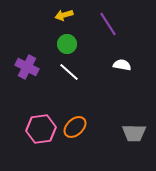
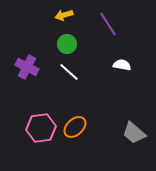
pink hexagon: moved 1 px up
gray trapezoid: rotated 40 degrees clockwise
